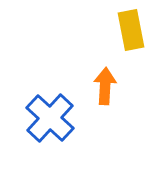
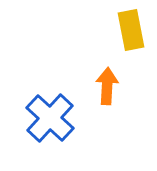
orange arrow: moved 2 px right
